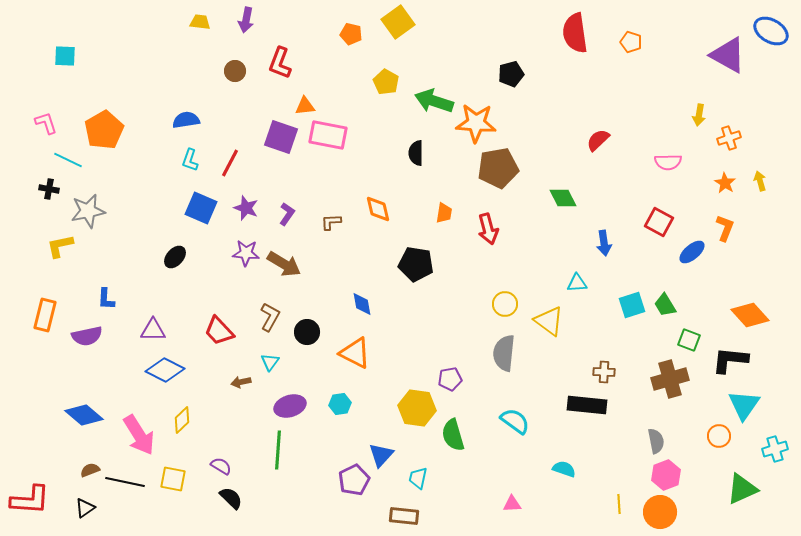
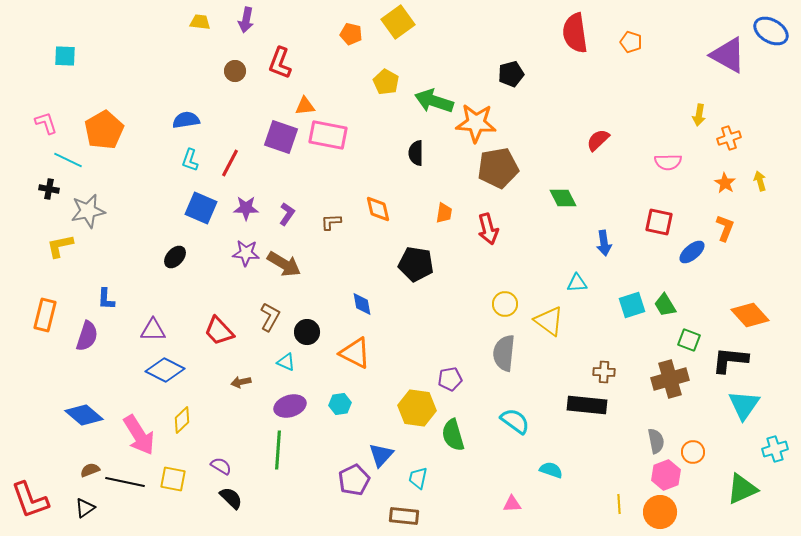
purple star at (246, 208): rotated 20 degrees counterclockwise
red square at (659, 222): rotated 16 degrees counterclockwise
purple semicircle at (87, 336): rotated 60 degrees counterclockwise
cyan triangle at (270, 362): moved 16 px right; rotated 42 degrees counterclockwise
orange circle at (719, 436): moved 26 px left, 16 px down
cyan semicircle at (564, 469): moved 13 px left, 1 px down
red L-shape at (30, 500): rotated 66 degrees clockwise
